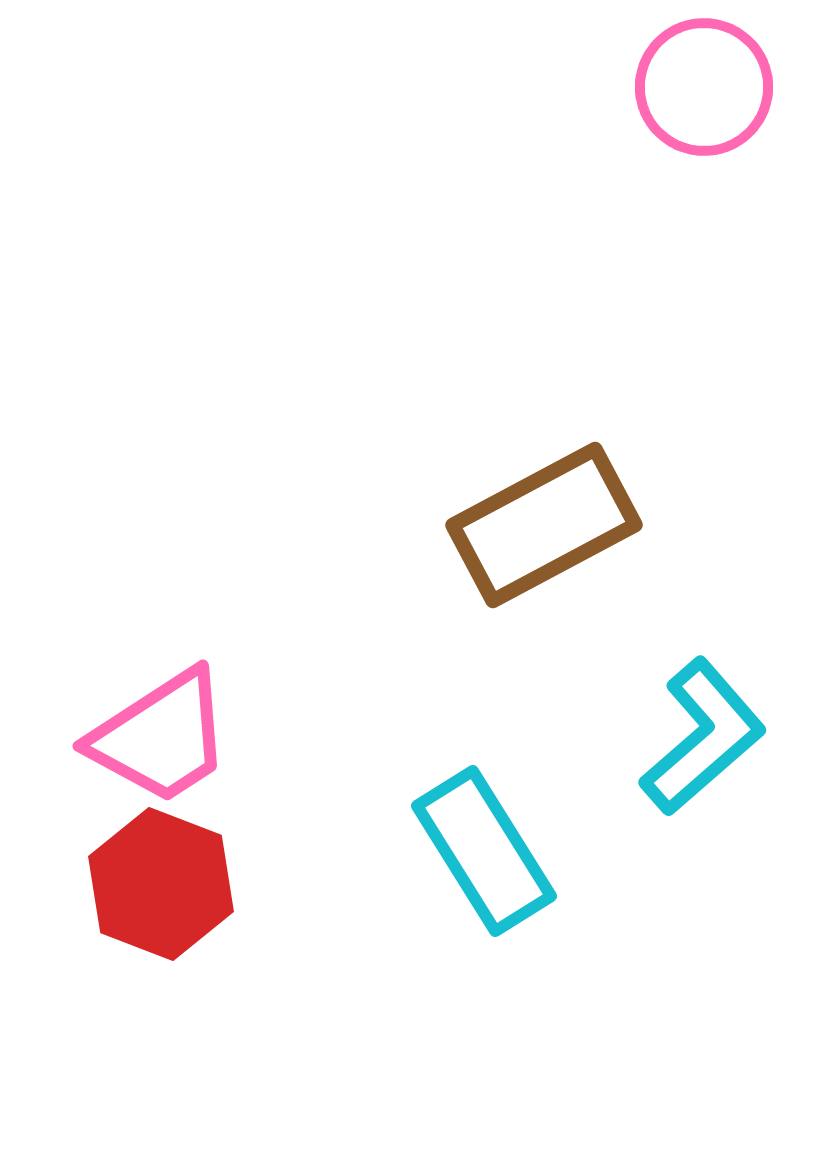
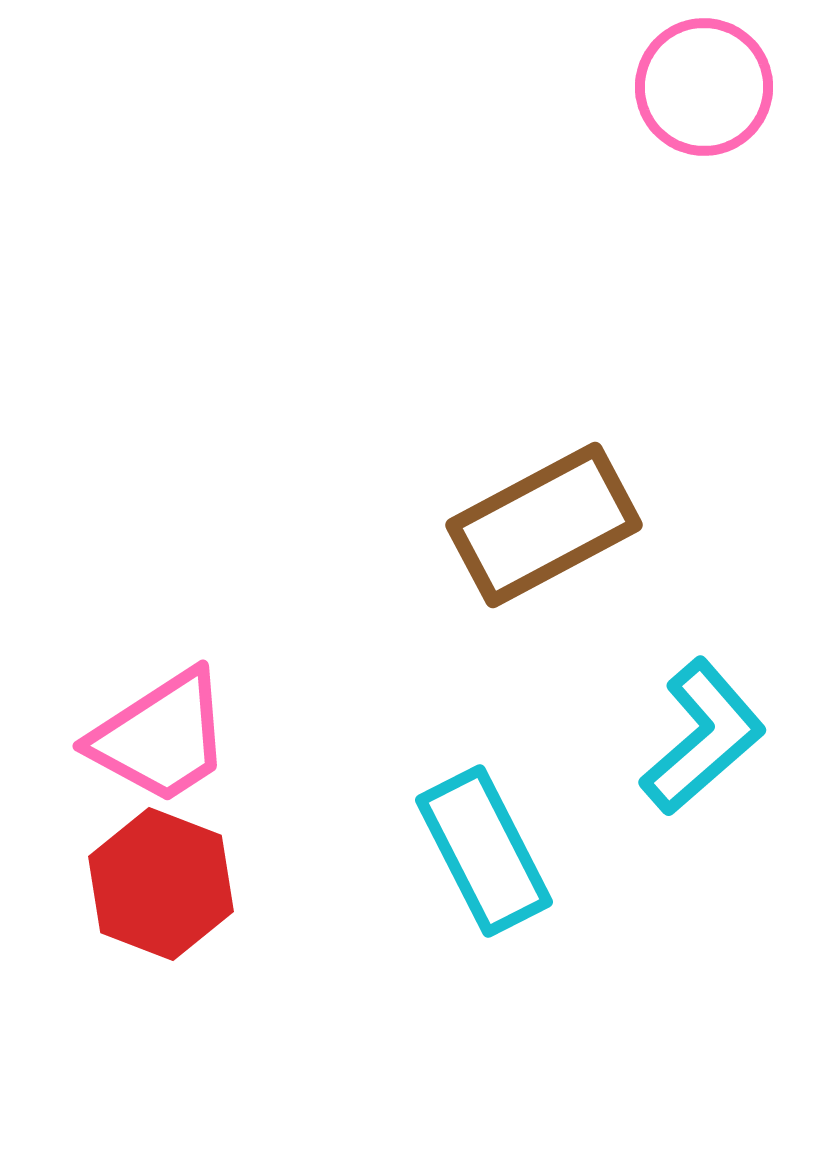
cyan rectangle: rotated 5 degrees clockwise
